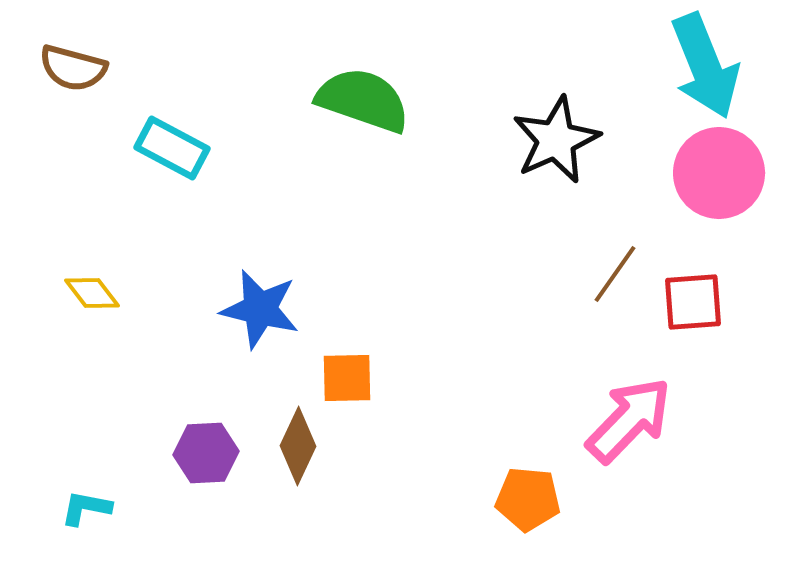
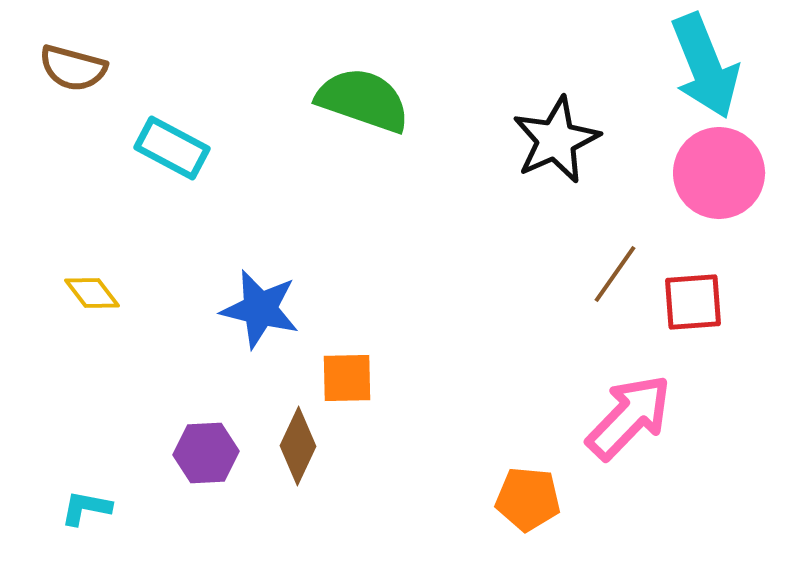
pink arrow: moved 3 px up
